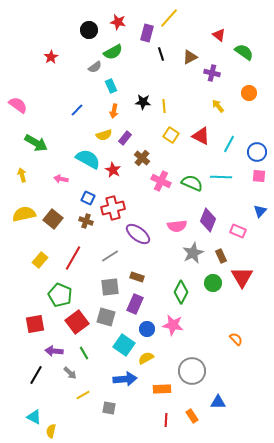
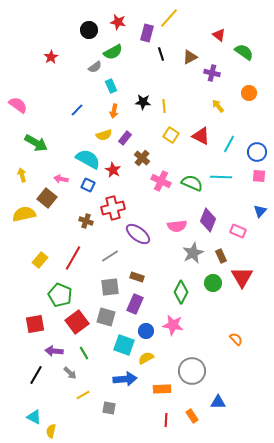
blue square at (88, 198): moved 13 px up
brown square at (53, 219): moved 6 px left, 21 px up
blue circle at (147, 329): moved 1 px left, 2 px down
cyan square at (124, 345): rotated 15 degrees counterclockwise
